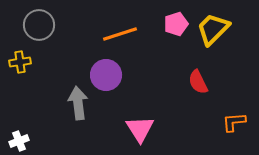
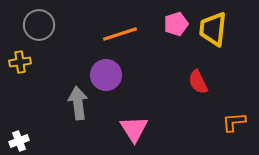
yellow trapezoid: rotated 39 degrees counterclockwise
pink triangle: moved 6 px left
